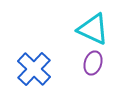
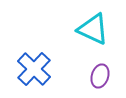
purple ellipse: moved 7 px right, 13 px down
